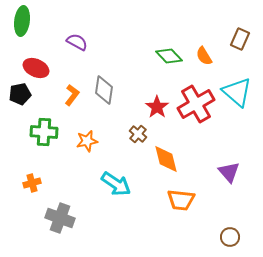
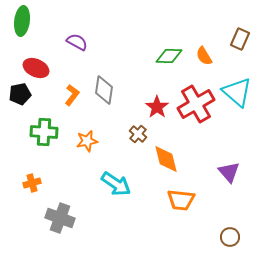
green diamond: rotated 44 degrees counterclockwise
